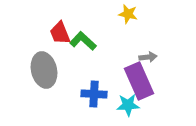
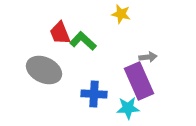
yellow star: moved 7 px left
gray ellipse: rotated 52 degrees counterclockwise
cyan star: moved 3 px down
